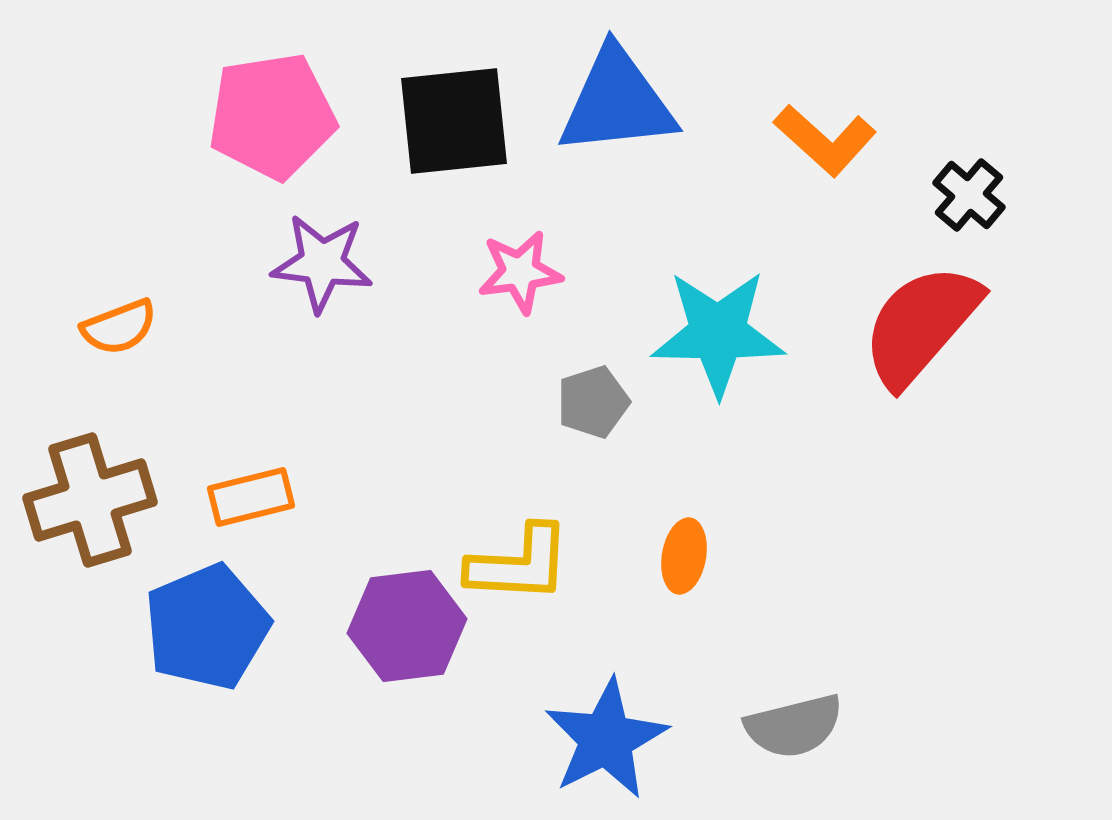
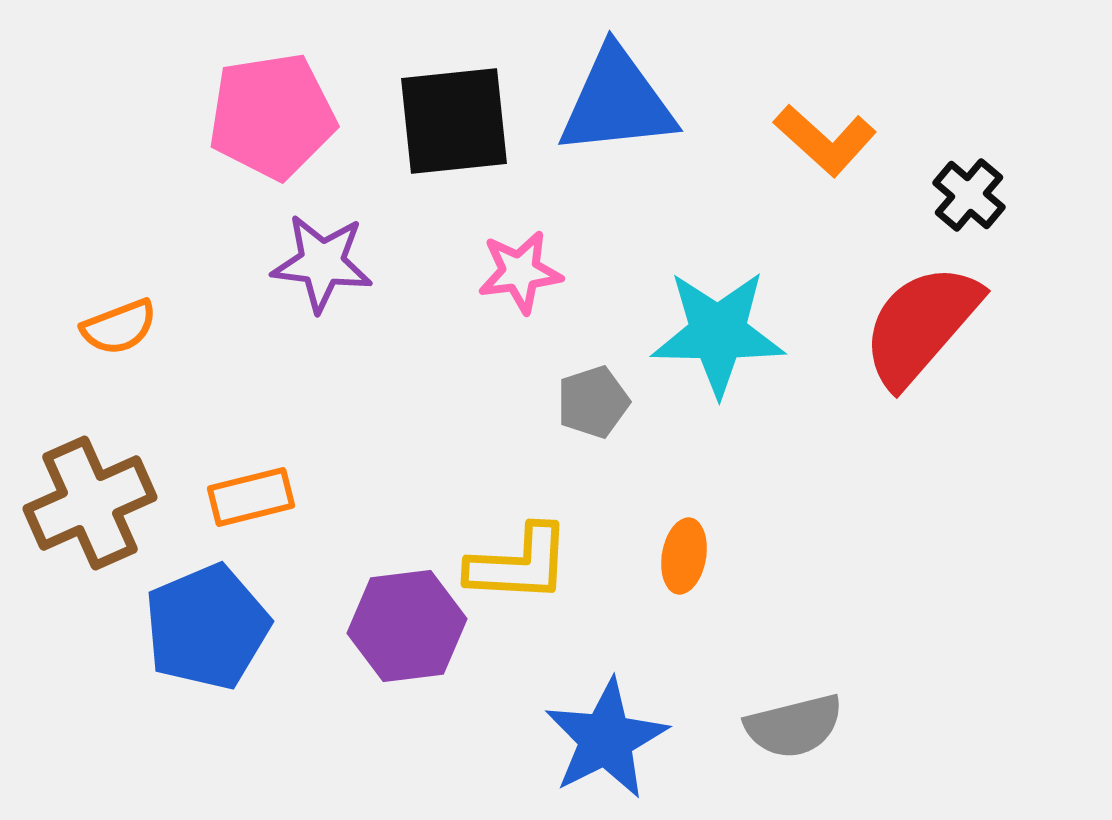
brown cross: moved 3 px down; rotated 7 degrees counterclockwise
